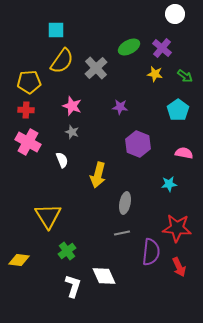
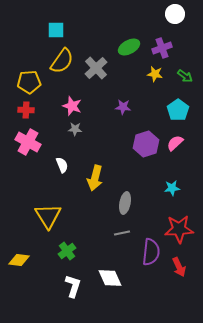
purple cross: rotated 30 degrees clockwise
purple star: moved 3 px right
gray star: moved 3 px right, 3 px up; rotated 16 degrees counterclockwise
purple hexagon: moved 8 px right; rotated 20 degrees clockwise
pink semicircle: moved 9 px left, 10 px up; rotated 54 degrees counterclockwise
white semicircle: moved 5 px down
yellow arrow: moved 3 px left, 3 px down
cyan star: moved 3 px right, 4 px down
red star: moved 2 px right, 1 px down; rotated 8 degrees counterclockwise
white diamond: moved 6 px right, 2 px down
